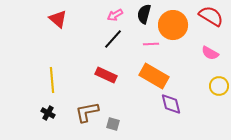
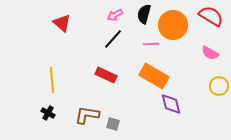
red triangle: moved 4 px right, 4 px down
brown L-shape: moved 3 px down; rotated 20 degrees clockwise
